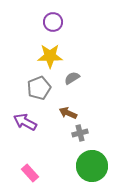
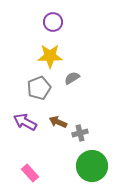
brown arrow: moved 10 px left, 9 px down
